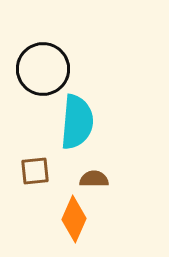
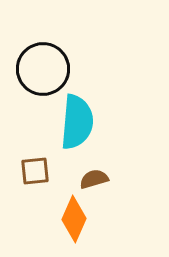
brown semicircle: rotated 16 degrees counterclockwise
